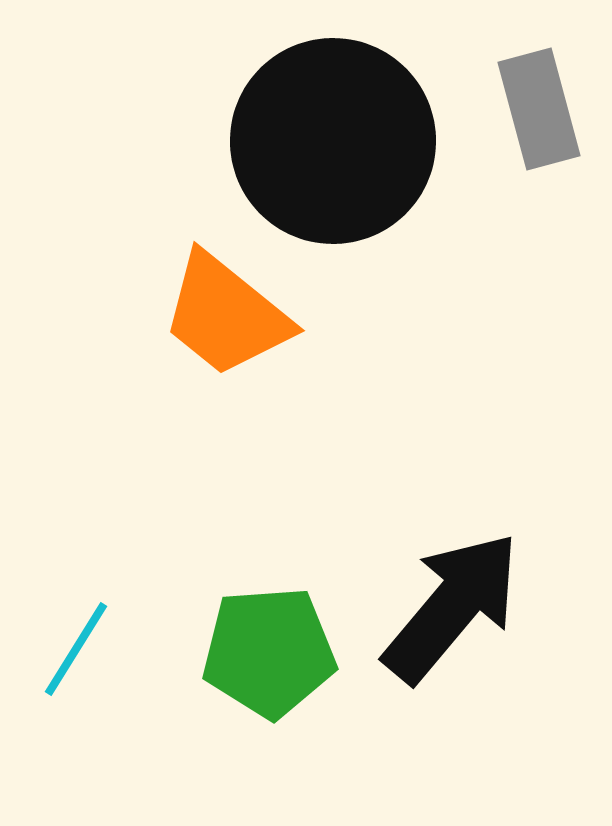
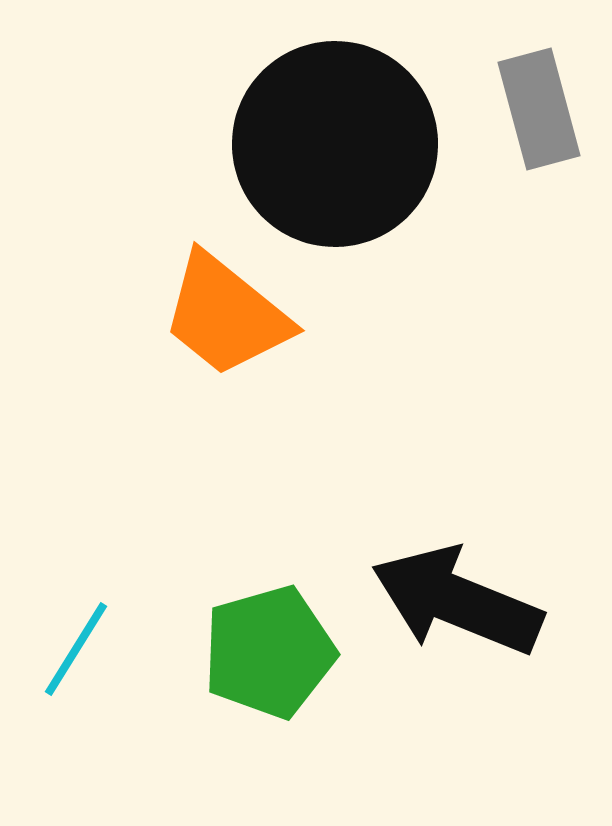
black circle: moved 2 px right, 3 px down
black arrow: moved 5 px right, 6 px up; rotated 108 degrees counterclockwise
green pentagon: rotated 12 degrees counterclockwise
